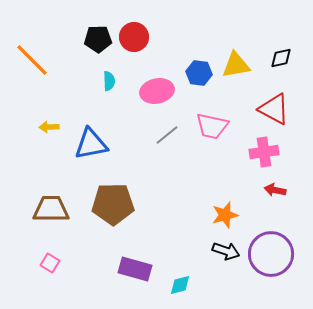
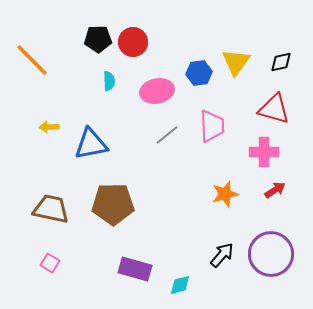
red circle: moved 1 px left, 5 px down
black diamond: moved 4 px down
yellow triangle: moved 3 px up; rotated 44 degrees counterclockwise
blue hexagon: rotated 15 degrees counterclockwise
red triangle: rotated 12 degrees counterclockwise
pink trapezoid: rotated 104 degrees counterclockwise
pink cross: rotated 8 degrees clockwise
red arrow: rotated 135 degrees clockwise
brown trapezoid: rotated 12 degrees clockwise
orange star: moved 21 px up
black arrow: moved 4 px left, 4 px down; rotated 68 degrees counterclockwise
